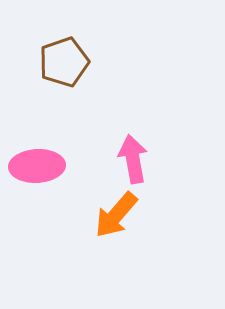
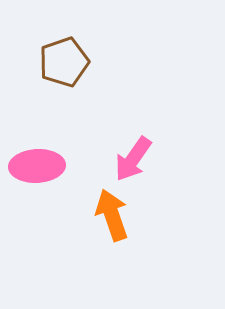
pink arrow: rotated 135 degrees counterclockwise
orange arrow: moved 4 px left; rotated 120 degrees clockwise
